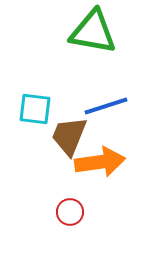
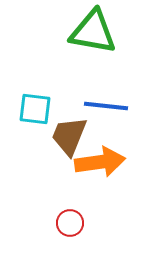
blue line: rotated 24 degrees clockwise
red circle: moved 11 px down
